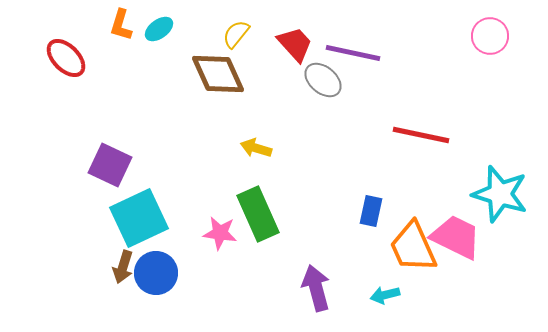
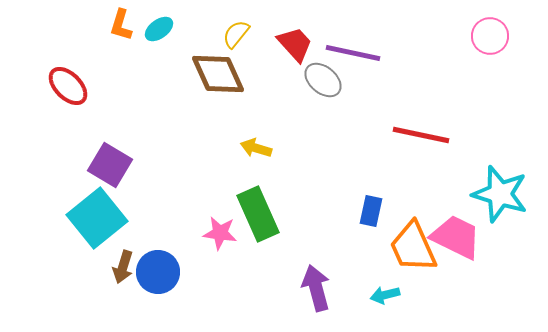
red ellipse: moved 2 px right, 28 px down
purple square: rotated 6 degrees clockwise
cyan square: moved 42 px left; rotated 14 degrees counterclockwise
blue circle: moved 2 px right, 1 px up
